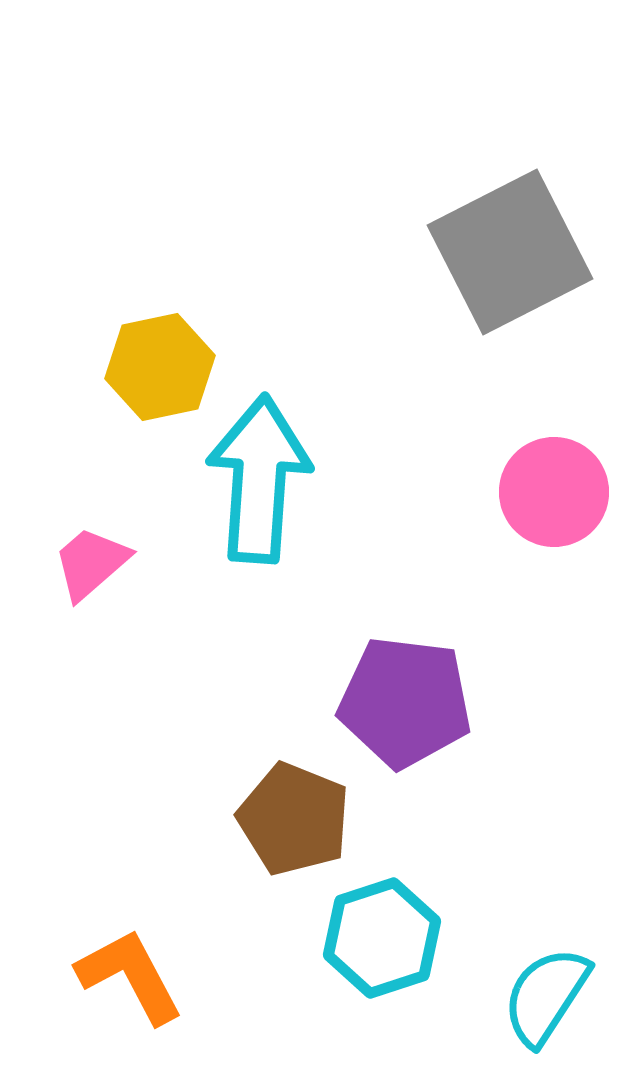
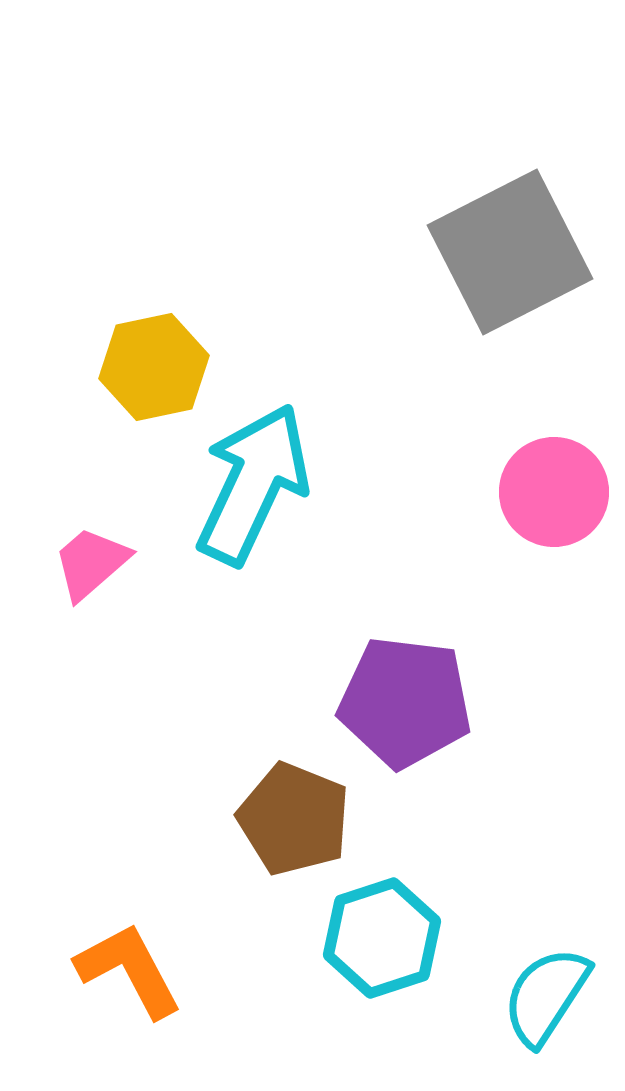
yellow hexagon: moved 6 px left
cyan arrow: moved 6 px left, 5 px down; rotated 21 degrees clockwise
orange L-shape: moved 1 px left, 6 px up
